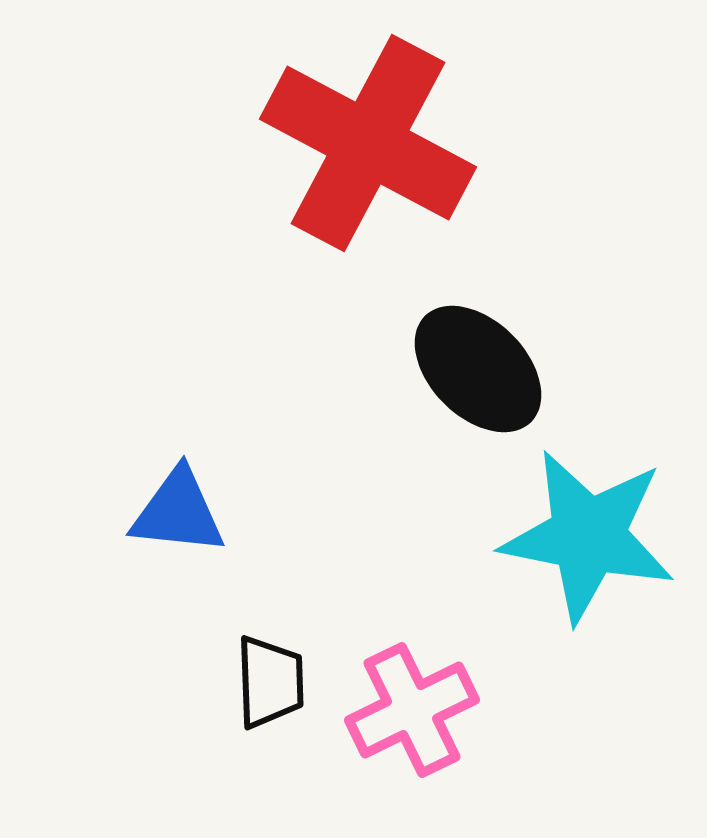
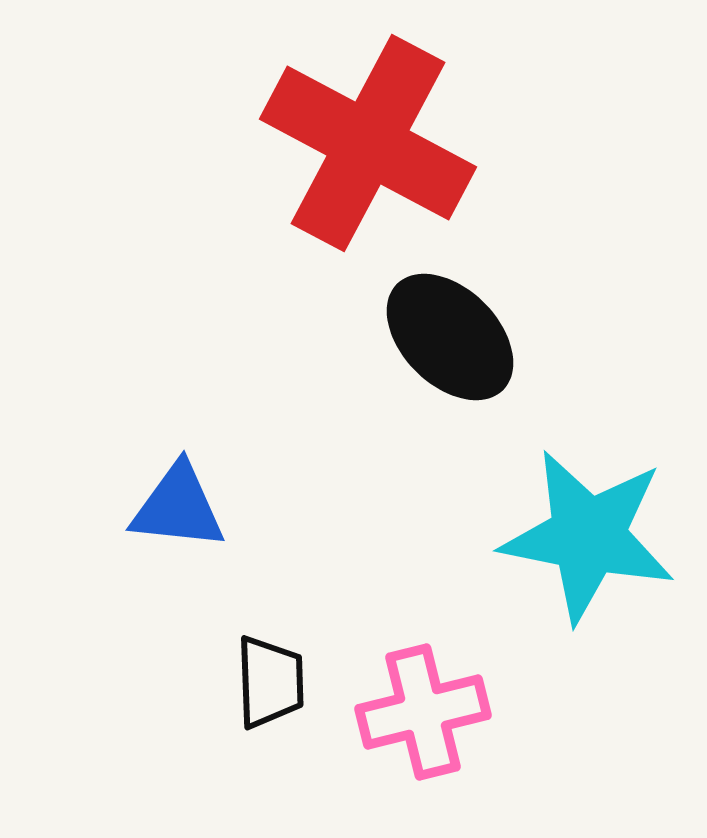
black ellipse: moved 28 px left, 32 px up
blue triangle: moved 5 px up
pink cross: moved 11 px right, 2 px down; rotated 12 degrees clockwise
